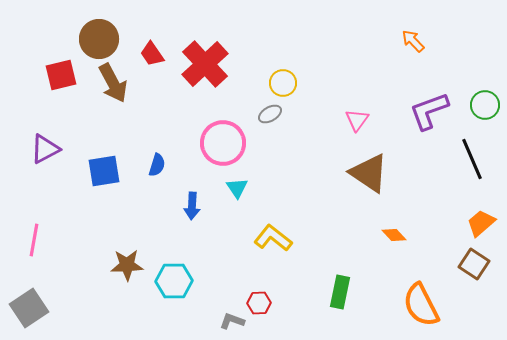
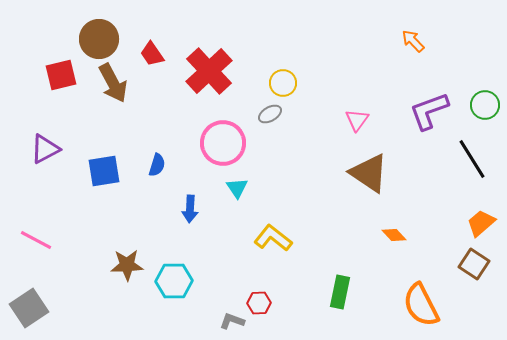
red cross: moved 4 px right, 7 px down
black line: rotated 9 degrees counterclockwise
blue arrow: moved 2 px left, 3 px down
pink line: moved 2 px right; rotated 72 degrees counterclockwise
